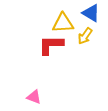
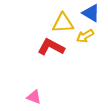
yellow arrow: rotated 24 degrees clockwise
red L-shape: moved 2 px down; rotated 28 degrees clockwise
